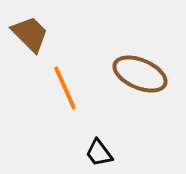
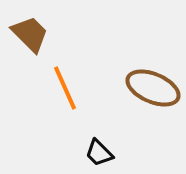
brown ellipse: moved 13 px right, 14 px down
black trapezoid: rotated 8 degrees counterclockwise
